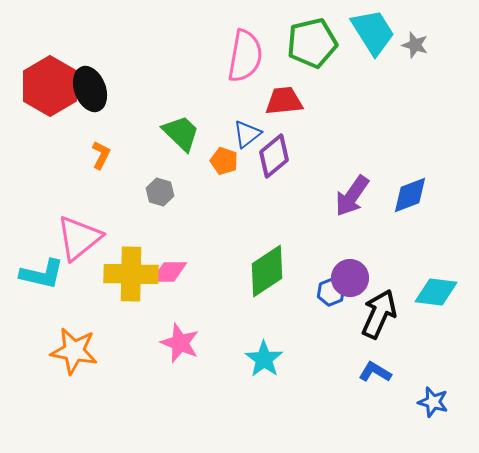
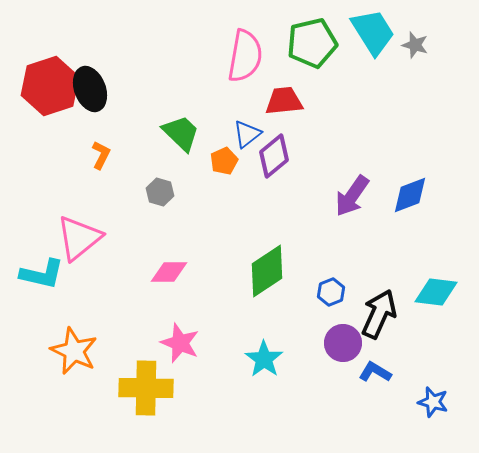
red hexagon: rotated 12 degrees clockwise
orange pentagon: rotated 28 degrees clockwise
yellow cross: moved 15 px right, 114 px down
purple circle: moved 7 px left, 65 px down
orange star: rotated 15 degrees clockwise
